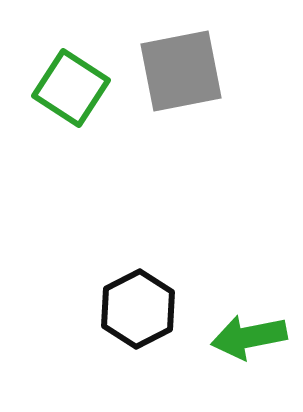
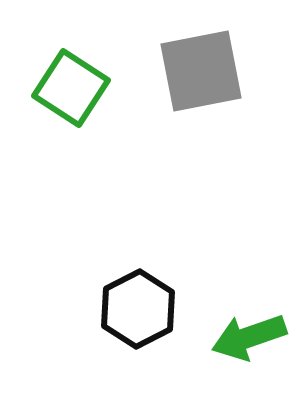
gray square: moved 20 px right
green arrow: rotated 8 degrees counterclockwise
